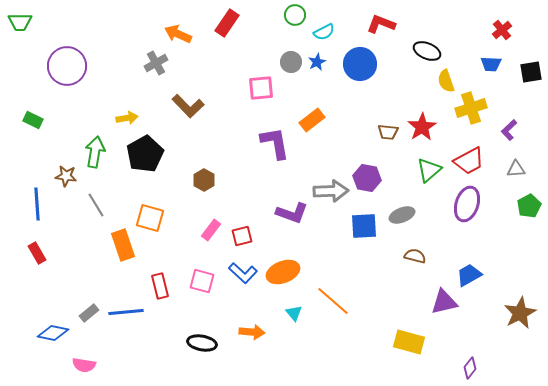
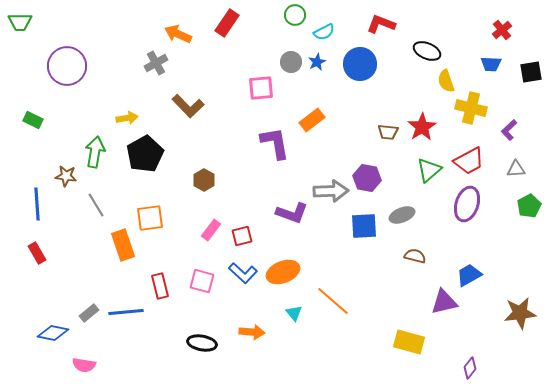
yellow cross at (471, 108): rotated 32 degrees clockwise
orange square at (150, 218): rotated 24 degrees counterclockwise
brown star at (520, 313): rotated 20 degrees clockwise
